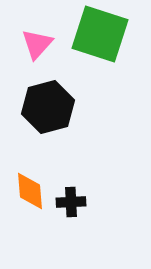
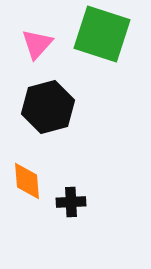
green square: moved 2 px right
orange diamond: moved 3 px left, 10 px up
